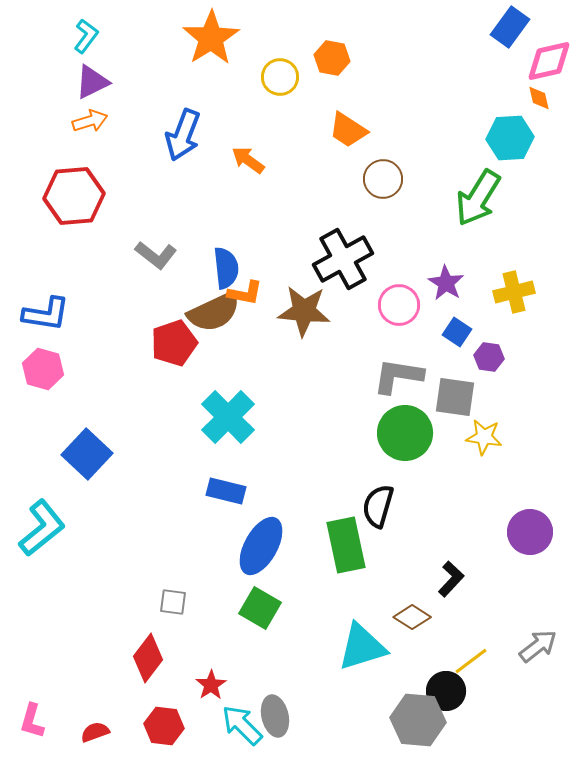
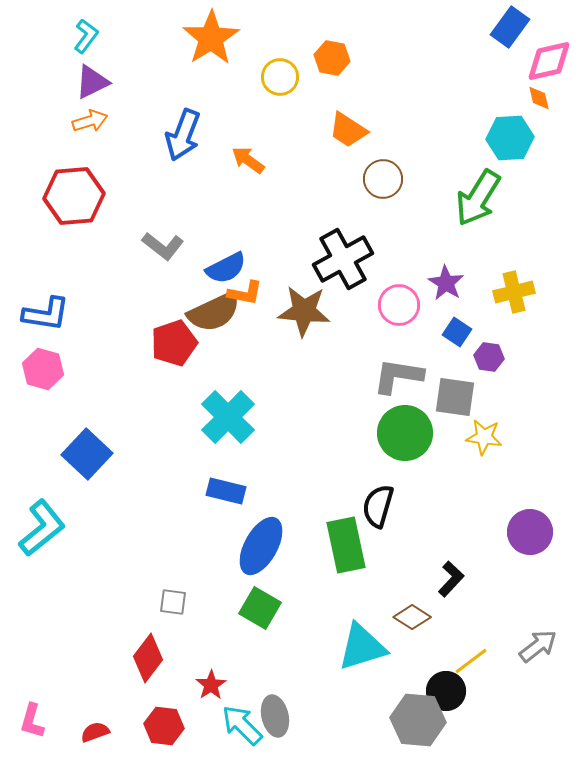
gray L-shape at (156, 255): moved 7 px right, 9 px up
blue semicircle at (226, 268): rotated 69 degrees clockwise
